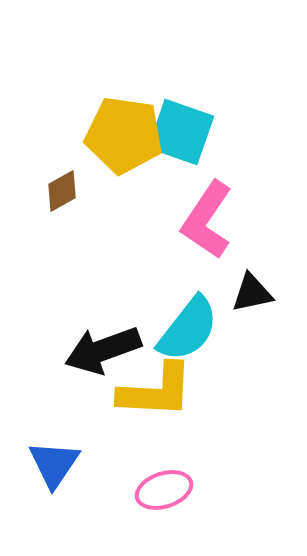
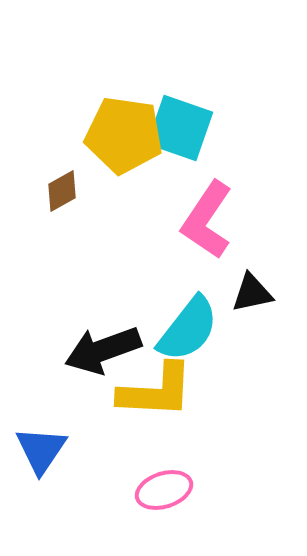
cyan square: moved 1 px left, 4 px up
blue triangle: moved 13 px left, 14 px up
